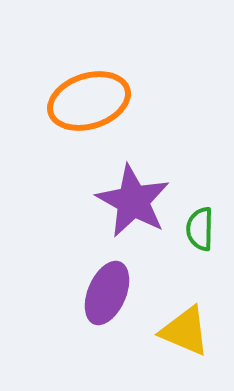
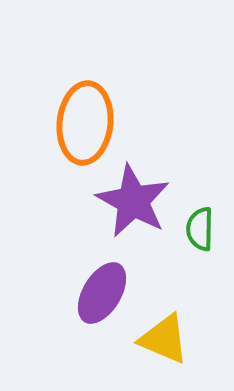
orange ellipse: moved 4 px left, 22 px down; rotated 66 degrees counterclockwise
purple ellipse: moved 5 px left; rotated 8 degrees clockwise
yellow triangle: moved 21 px left, 8 px down
